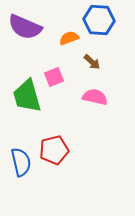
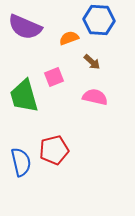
green trapezoid: moved 3 px left
